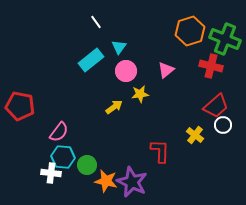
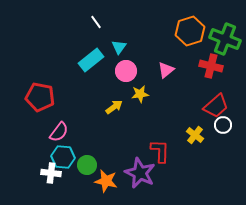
red pentagon: moved 20 px right, 9 px up
purple star: moved 8 px right, 9 px up
